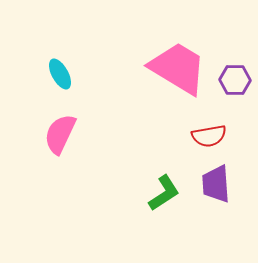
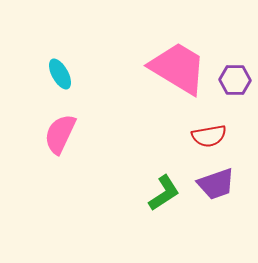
purple trapezoid: rotated 105 degrees counterclockwise
